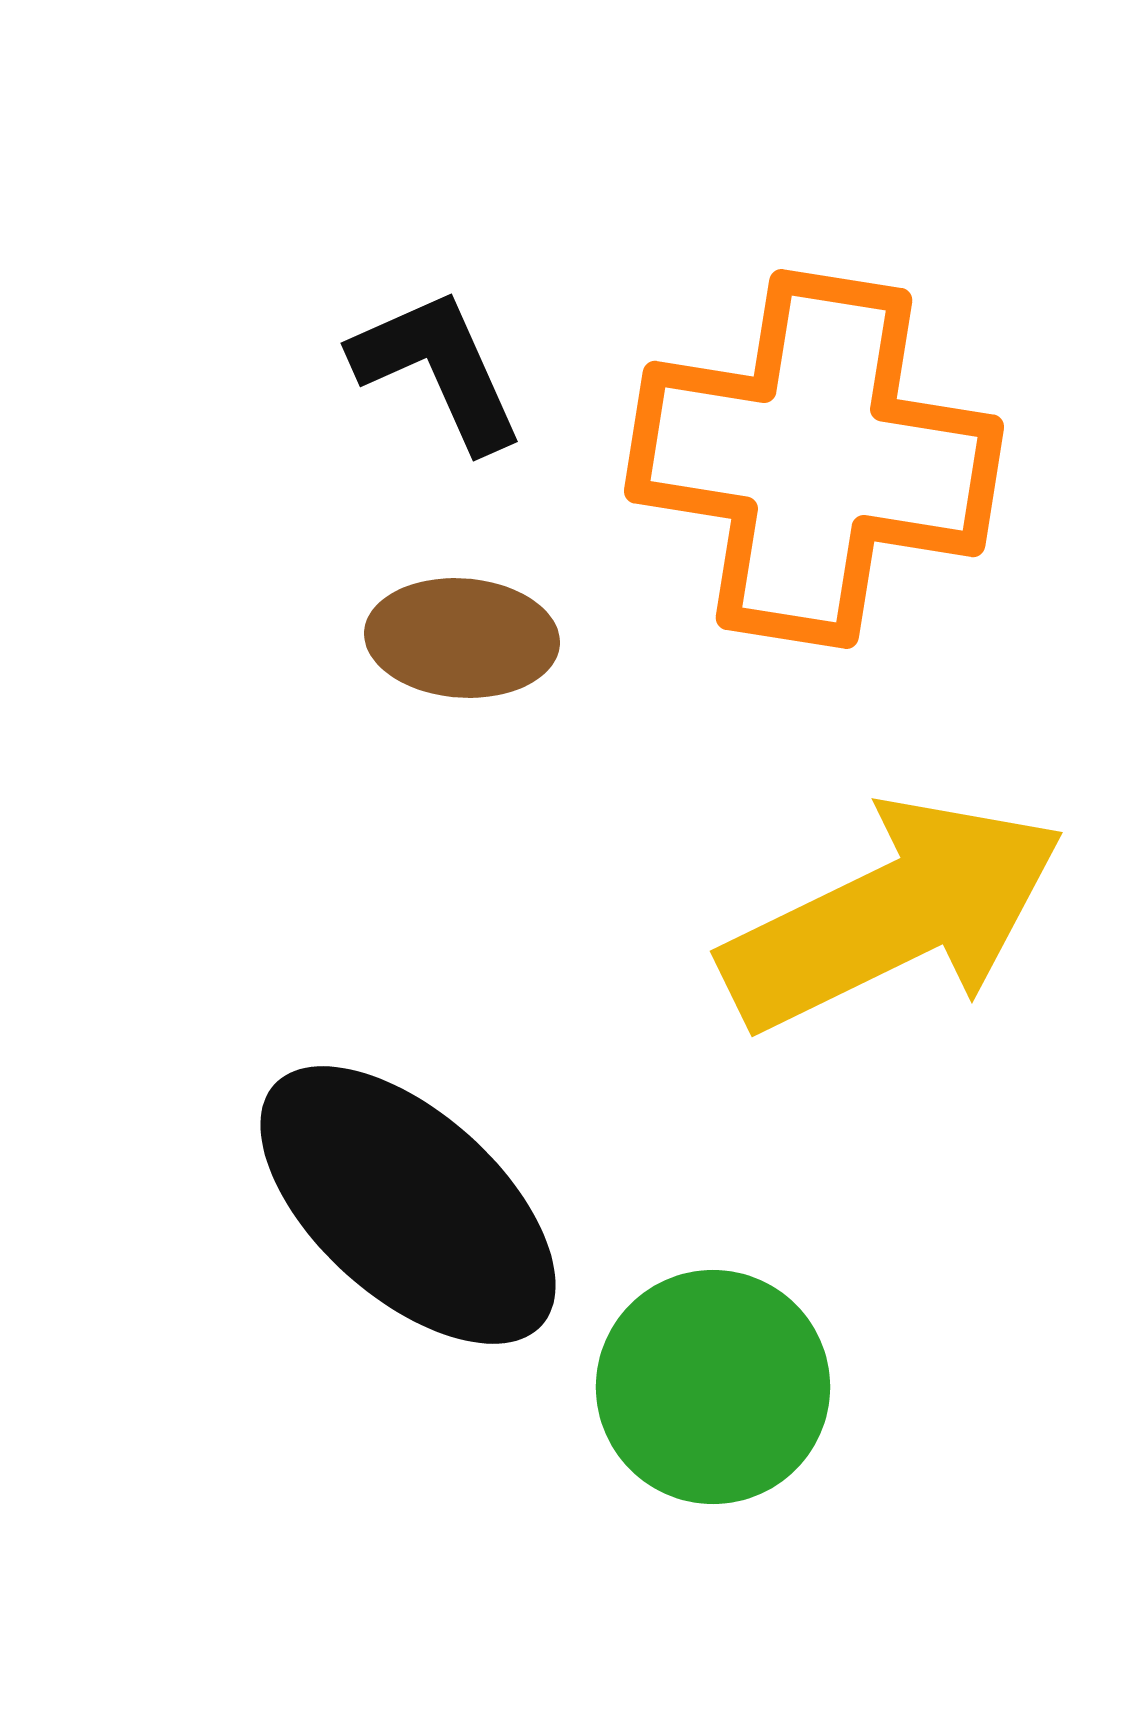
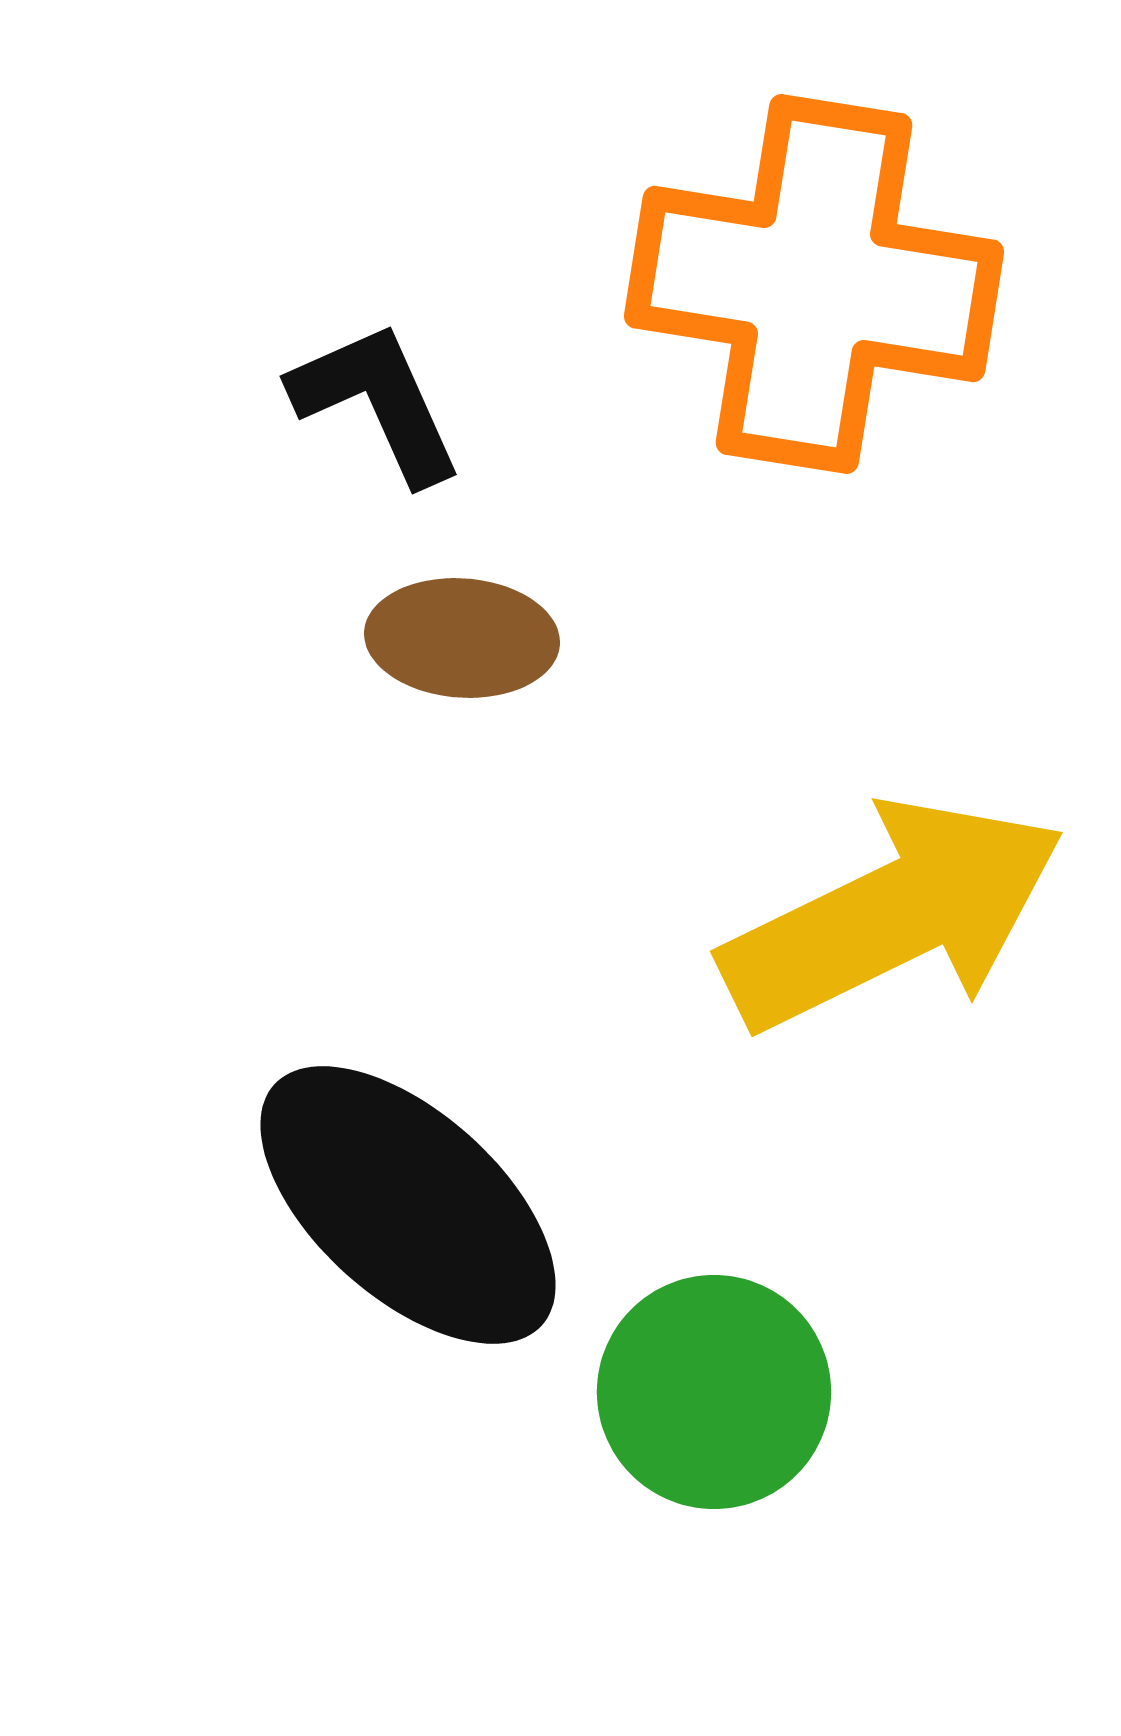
black L-shape: moved 61 px left, 33 px down
orange cross: moved 175 px up
green circle: moved 1 px right, 5 px down
